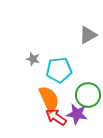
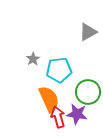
gray triangle: moved 3 px up
gray star: rotated 24 degrees clockwise
green circle: moved 3 px up
red arrow: moved 2 px right; rotated 40 degrees clockwise
